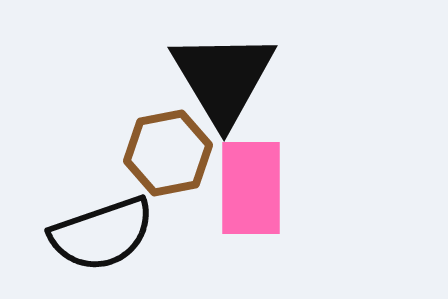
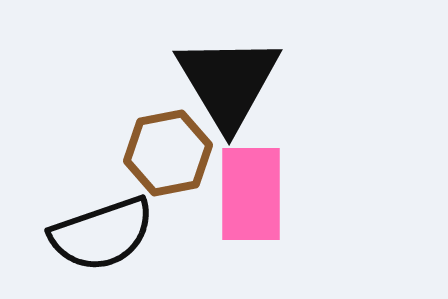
black triangle: moved 5 px right, 4 px down
pink rectangle: moved 6 px down
